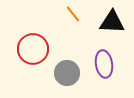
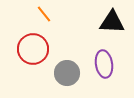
orange line: moved 29 px left
